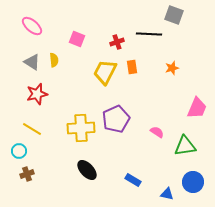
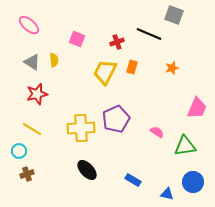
pink ellipse: moved 3 px left, 1 px up
black line: rotated 20 degrees clockwise
orange rectangle: rotated 24 degrees clockwise
